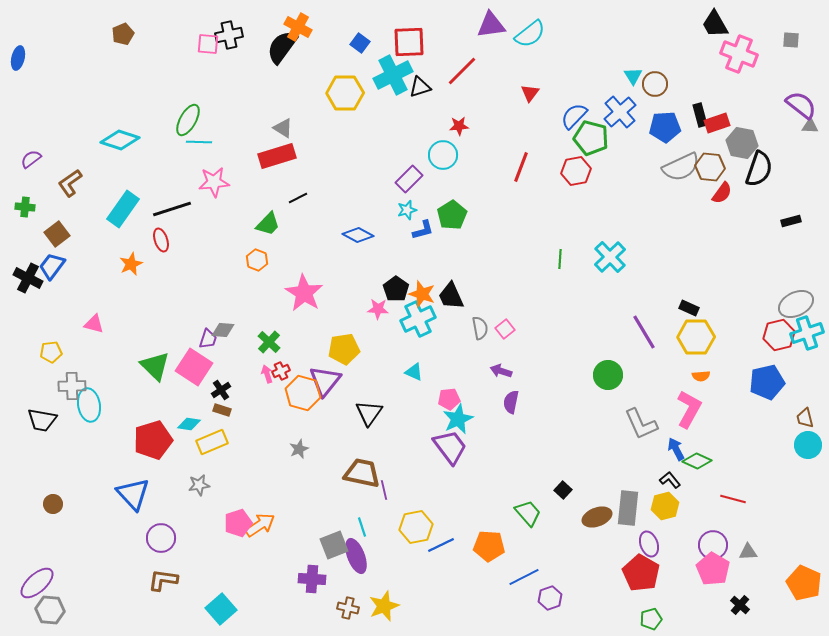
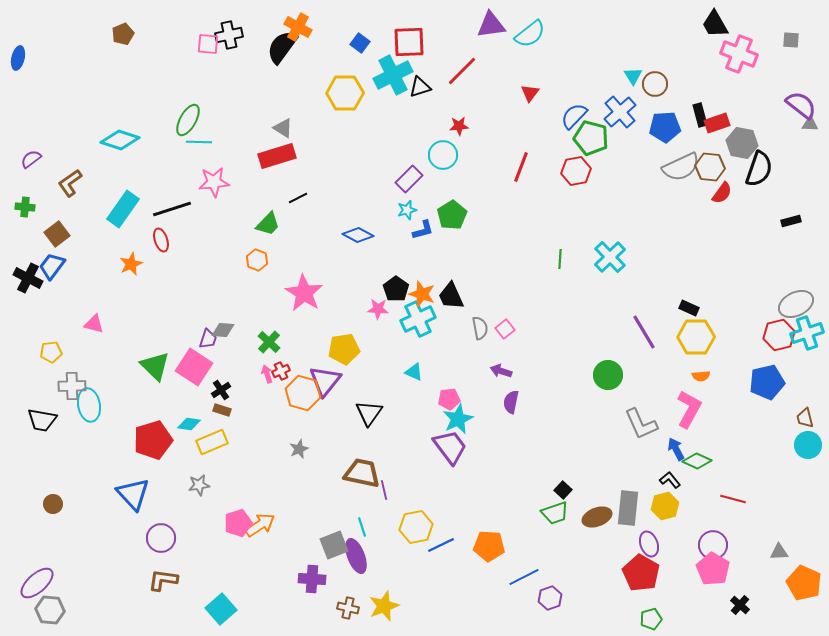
gray triangle at (810, 126): moved 2 px up
green trapezoid at (528, 513): moved 27 px right; rotated 112 degrees clockwise
gray triangle at (748, 552): moved 31 px right
